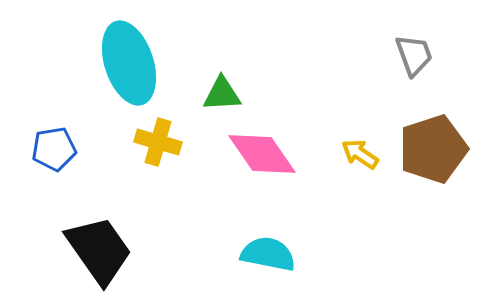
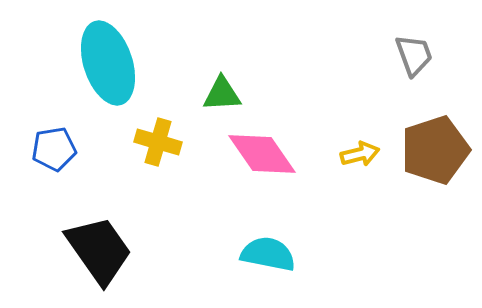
cyan ellipse: moved 21 px left
brown pentagon: moved 2 px right, 1 px down
yellow arrow: rotated 132 degrees clockwise
